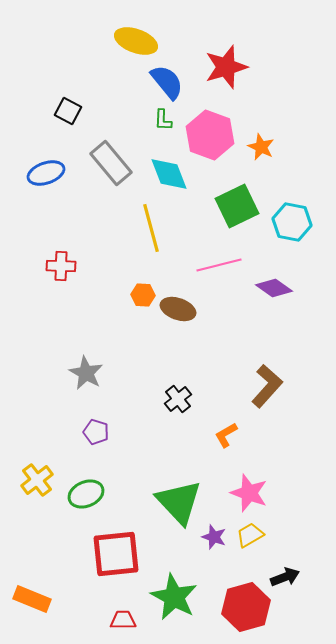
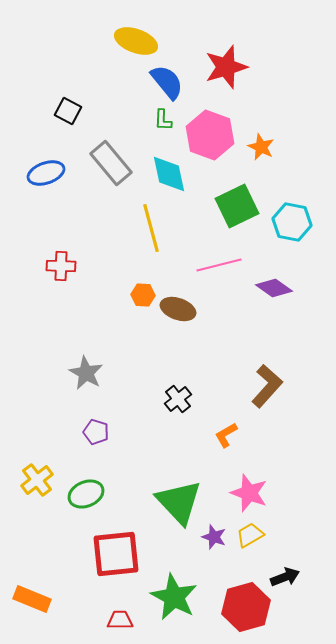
cyan diamond: rotated 9 degrees clockwise
red trapezoid: moved 3 px left
